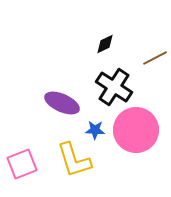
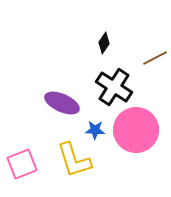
black diamond: moved 1 px left, 1 px up; rotated 30 degrees counterclockwise
